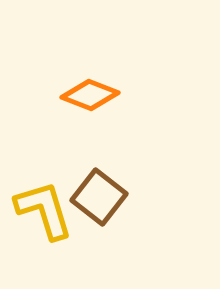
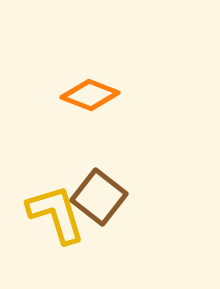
yellow L-shape: moved 12 px right, 4 px down
